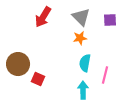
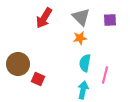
red arrow: moved 1 px right, 1 px down
cyan arrow: rotated 12 degrees clockwise
